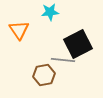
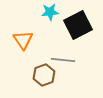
orange triangle: moved 4 px right, 10 px down
black square: moved 19 px up
brown hexagon: rotated 10 degrees counterclockwise
